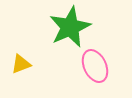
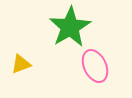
green star: rotated 6 degrees counterclockwise
